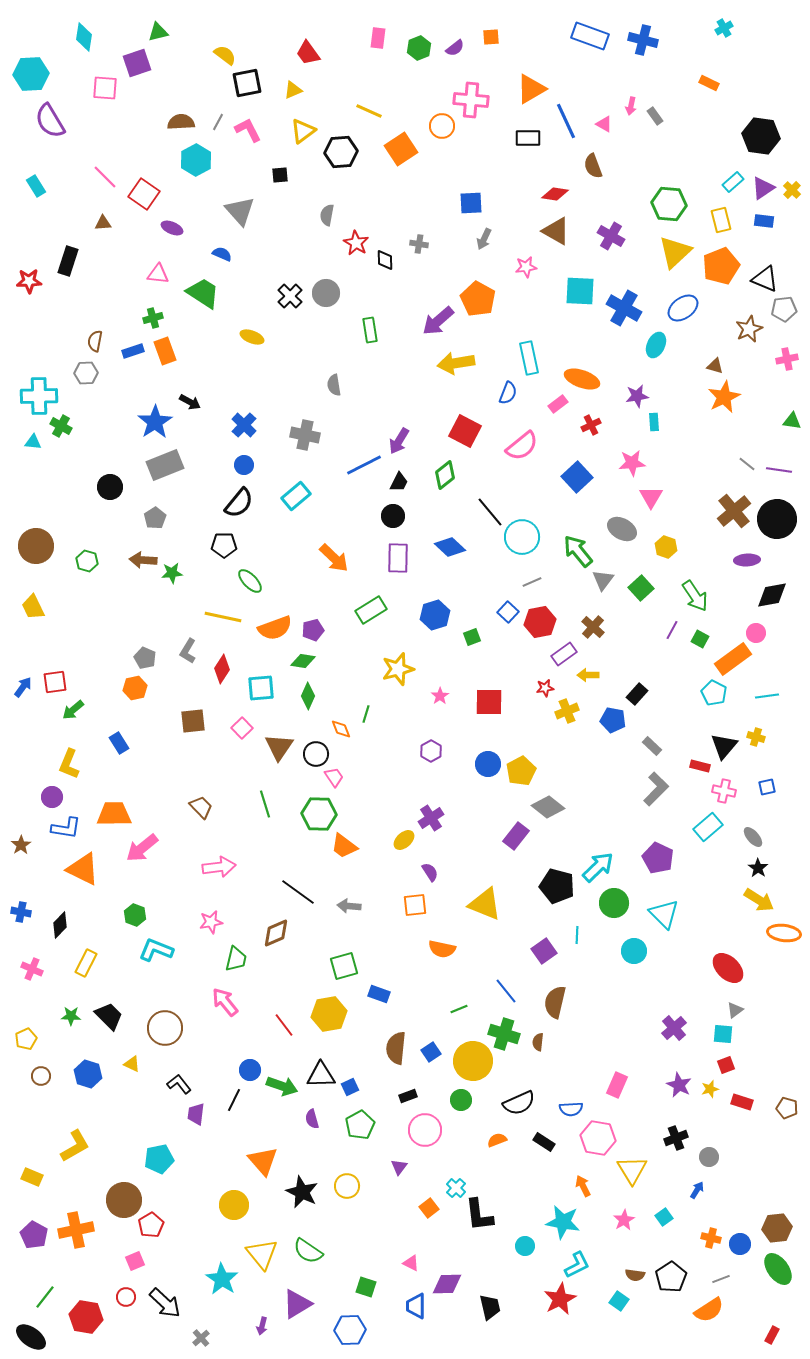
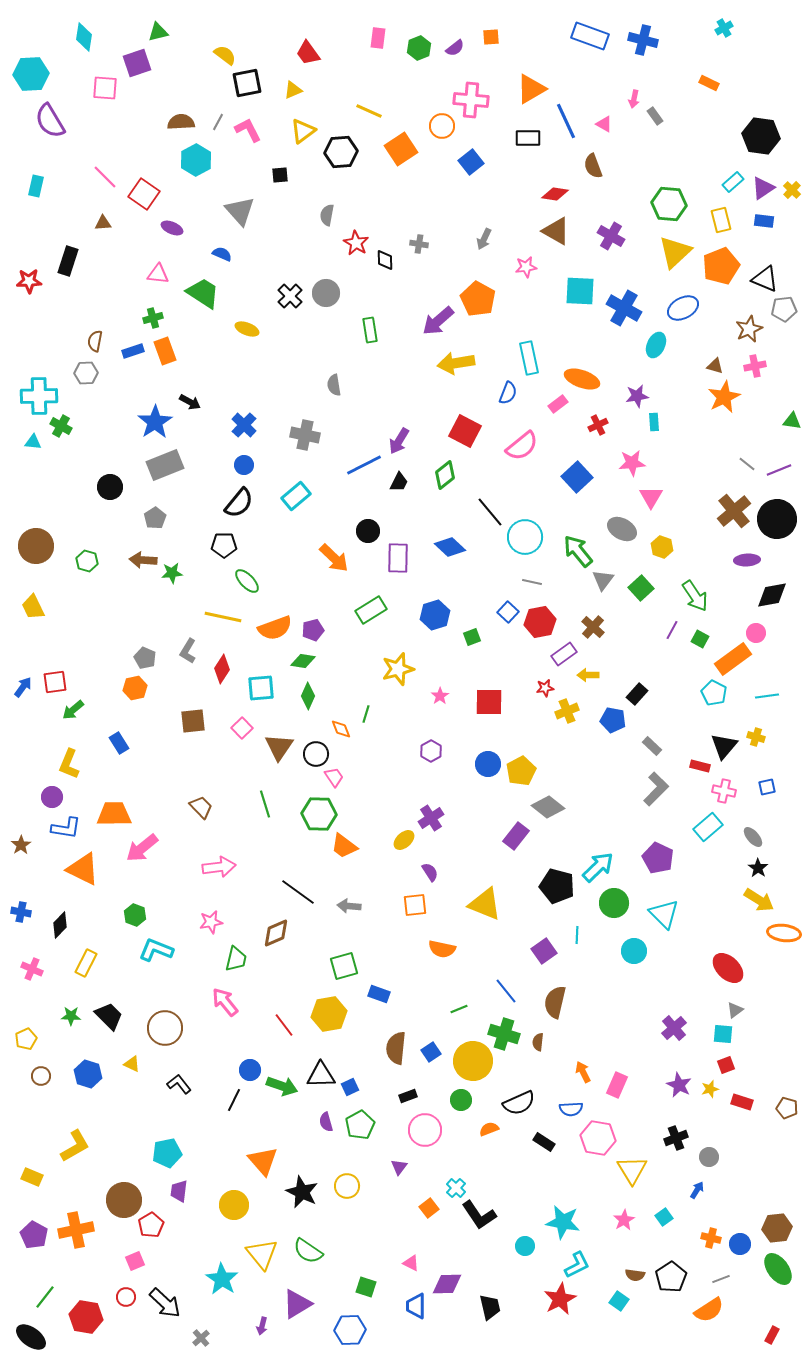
pink arrow at (631, 106): moved 3 px right, 7 px up
cyan rectangle at (36, 186): rotated 45 degrees clockwise
blue square at (471, 203): moved 41 px up; rotated 35 degrees counterclockwise
blue ellipse at (683, 308): rotated 8 degrees clockwise
yellow ellipse at (252, 337): moved 5 px left, 8 px up
pink cross at (787, 359): moved 32 px left, 7 px down
red cross at (591, 425): moved 7 px right
purple line at (779, 470): rotated 30 degrees counterclockwise
black circle at (393, 516): moved 25 px left, 15 px down
cyan circle at (522, 537): moved 3 px right
yellow hexagon at (666, 547): moved 4 px left
green ellipse at (250, 581): moved 3 px left
gray line at (532, 582): rotated 36 degrees clockwise
purple trapezoid at (196, 1114): moved 17 px left, 77 px down
purple semicircle at (312, 1119): moved 14 px right, 3 px down
orange semicircle at (497, 1140): moved 8 px left, 11 px up
cyan pentagon at (159, 1159): moved 8 px right, 6 px up
orange arrow at (583, 1186): moved 114 px up
black L-shape at (479, 1215): rotated 27 degrees counterclockwise
